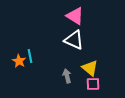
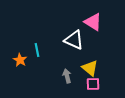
pink triangle: moved 18 px right, 6 px down
cyan line: moved 7 px right, 6 px up
orange star: moved 1 px right, 1 px up
